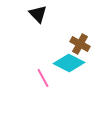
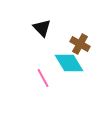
black triangle: moved 4 px right, 14 px down
cyan diamond: rotated 32 degrees clockwise
